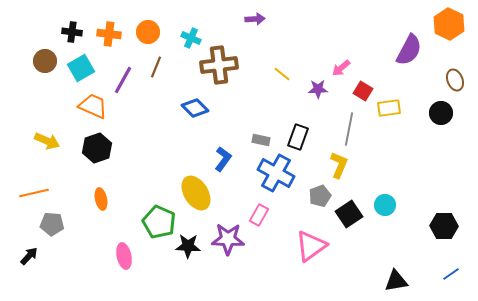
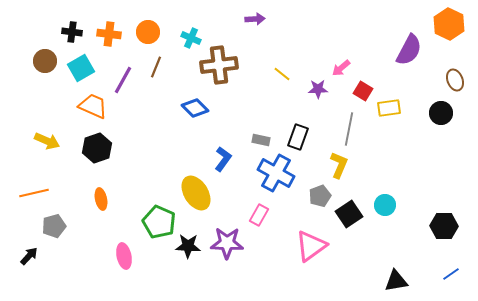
gray pentagon at (52, 224): moved 2 px right, 2 px down; rotated 20 degrees counterclockwise
purple star at (228, 239): moved 1 px left, 4 px down
